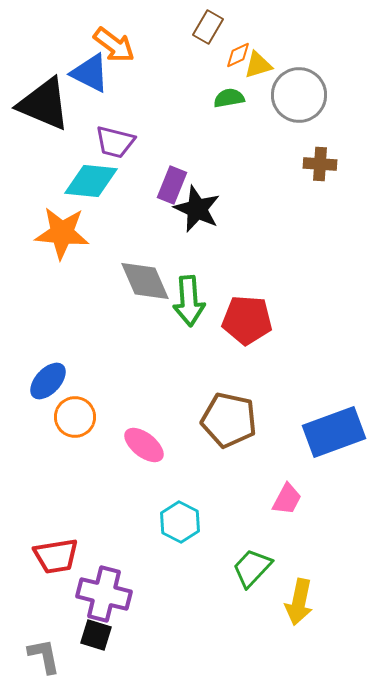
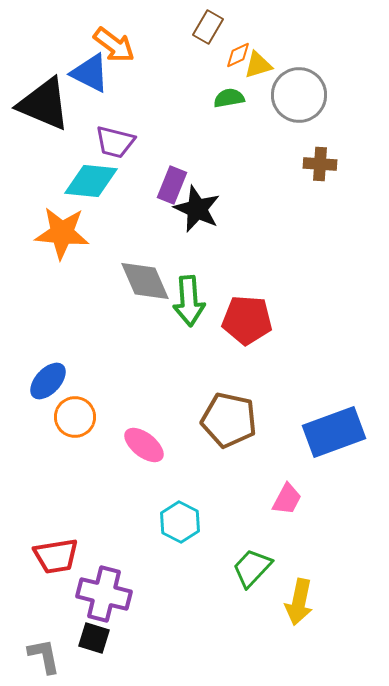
black square: moved 2 px left, 3 px down
